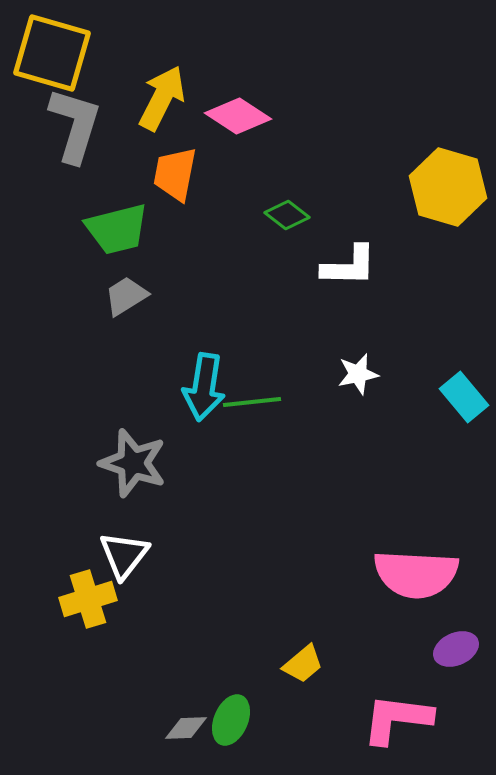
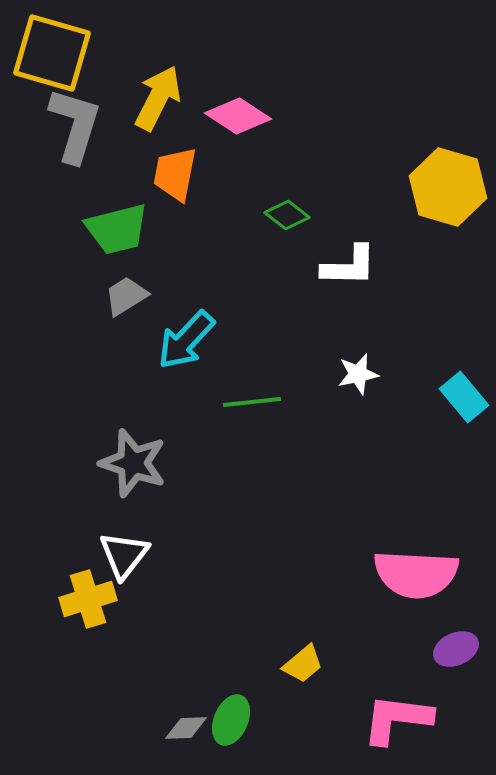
yellow arrow: moved 4 px left
cyan arrow: moved 18 px left, 47 px up; rotated 34 degrees clockwise
